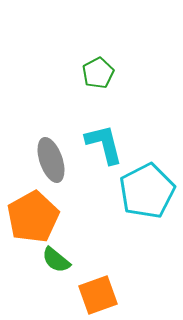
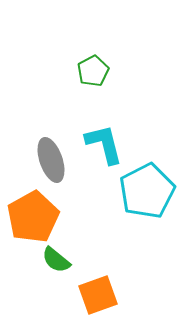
green pentagon: moved 5 px left, 2 px up
